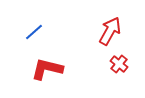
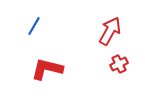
blue line: moved 6 px up; rotated 18 degrees counterclockwise
red cross: rotated 24 degrees clockwise
